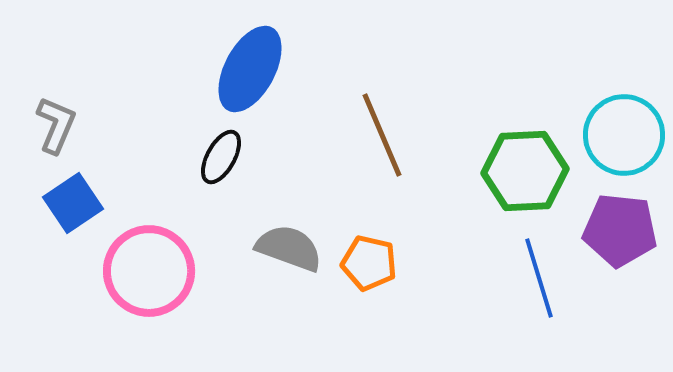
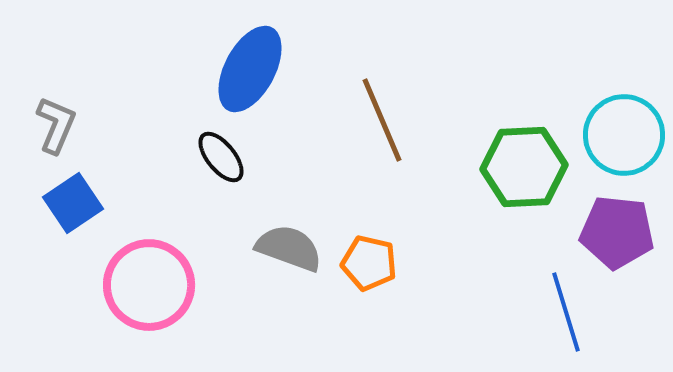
brown line: moved 15 px up
black ellipse: rotated 68 degrees counterclockwise
green hexagon: moved 1 px left, 4 px up
purple pentagon: moved 3 px left, 2 px down
pink circle: moved 14 px down
blue line: moved 27 px right, 34 px down
